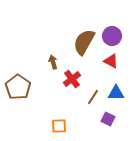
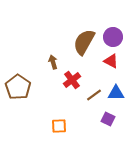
purple circle: moved 1 px right, 1 px down
red cross: moved 1 px down
brown line: moved 1 px right, 2 px up; rotated 21 degrees clockwise
